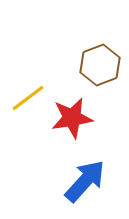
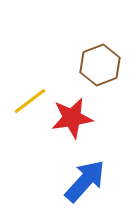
yellow line: moved 2 px right, 3 px down
